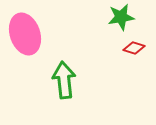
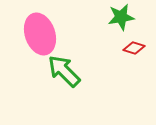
pink ellipse: moved 15 px right
green arrow: moved 9 px up; rotated 39 degrees counterclockwise
